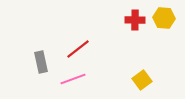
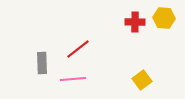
red cross: moved 2 px down
gray rectangle: moved 1 px right, 1 px down; rotated 10 degrees clockwise
pink line: rotated 15 degrees clockwise
